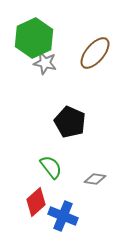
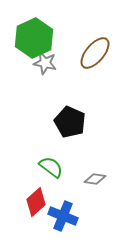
green semicircle: rotated 15 degrees counterclockwise
